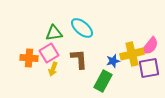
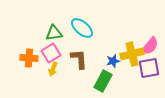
pink square: moved 2 px right
